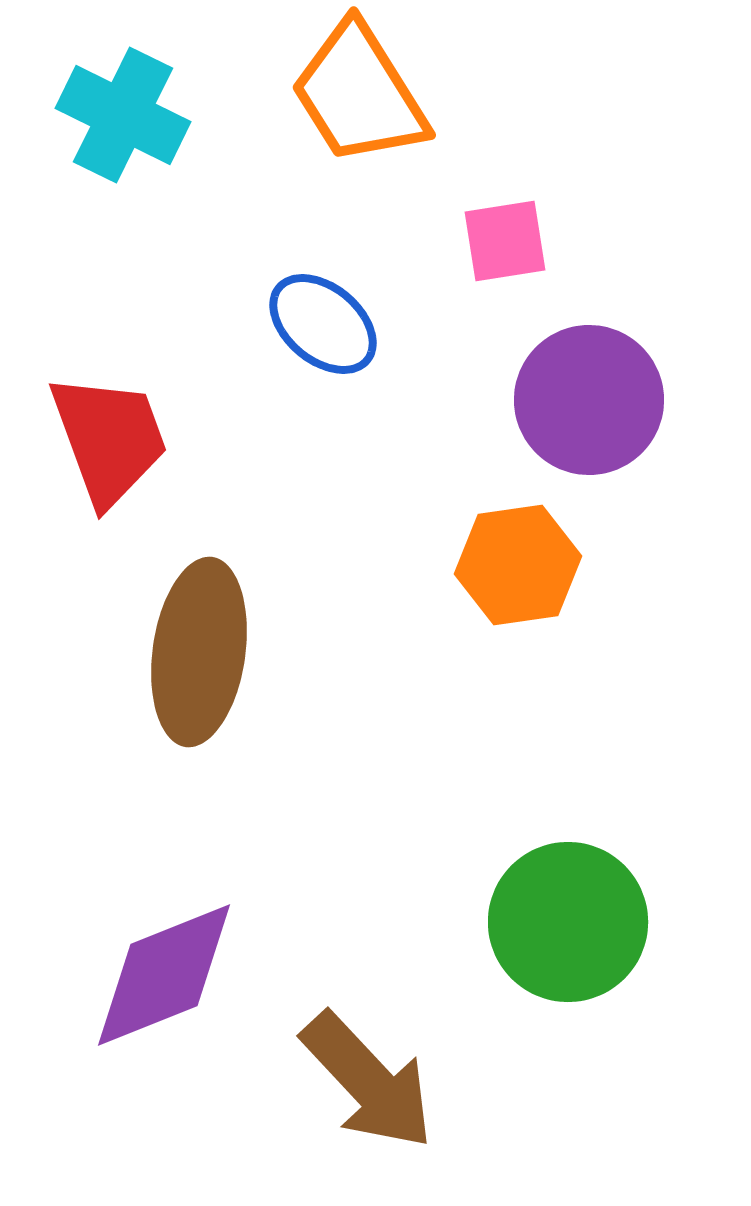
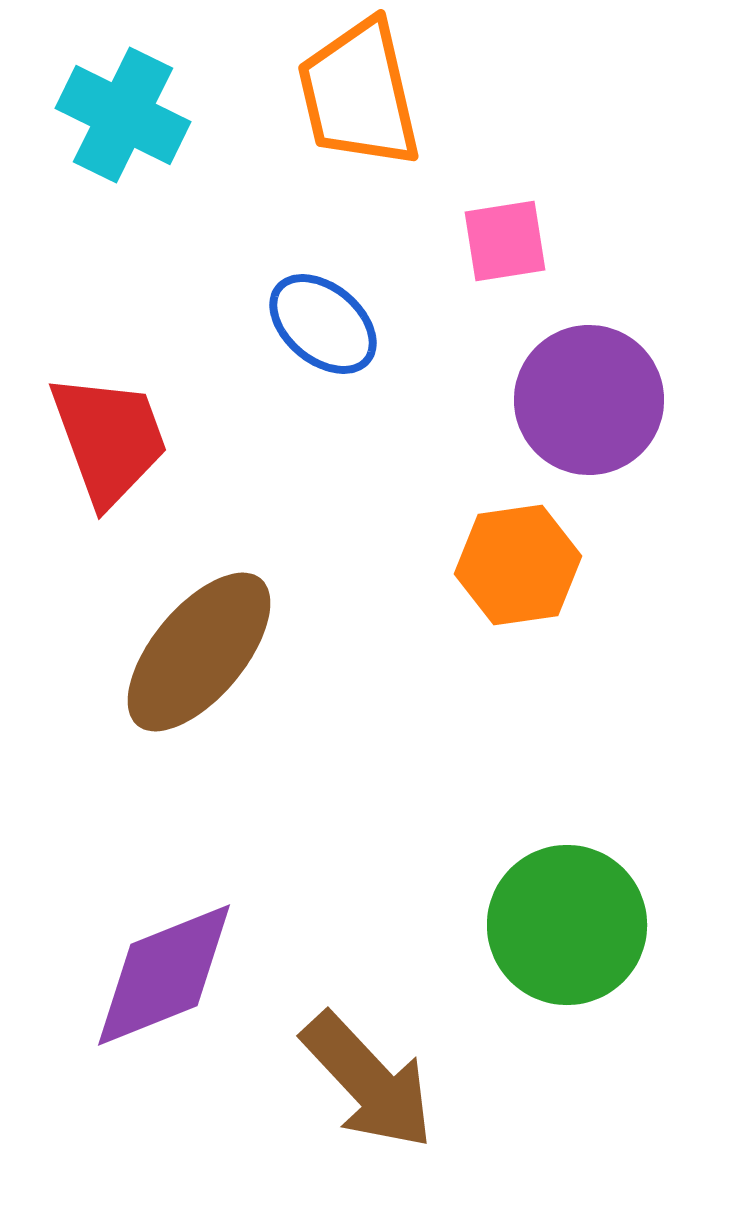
orange trapezoid: rotated 19 degrees clockwise
brown ellipse: rotated 32 degrees clockwise
green circle: moved 1 px left, 3 px down
